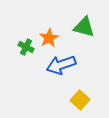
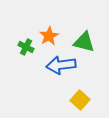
green triangle: moved 15 px down
orange star: moved 2 px up
blue arrow: rotated 12 degrees clockwise
